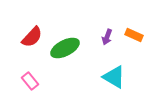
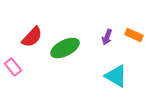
cyan triangle: moved 2 px right, 1 px up
pink rectangle: moved 17 px left, 14 px up
